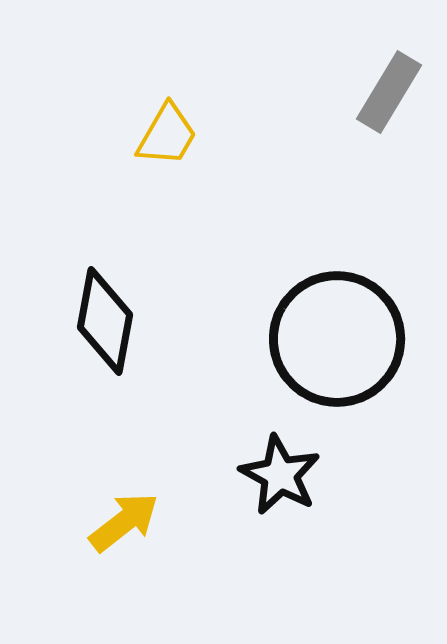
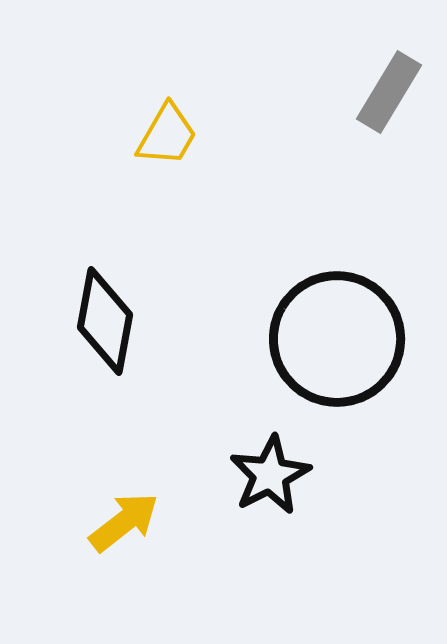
black star: moved 10 px left; rotated 16 degrees clockwise
